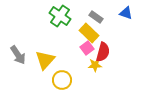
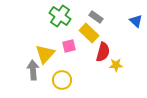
blue triangle: moved 10 px right, 8 px down; rotated 24 degrees clockwise
pink square: moved 18 px left, 2 px up; rotated 24 degrees clockwise
gray arrow: moved 15 px right, 15 px down; rotated 150 degrees counterclockwise
yellow triangle: moved 6 px up
yellow star: moved 21 px right
